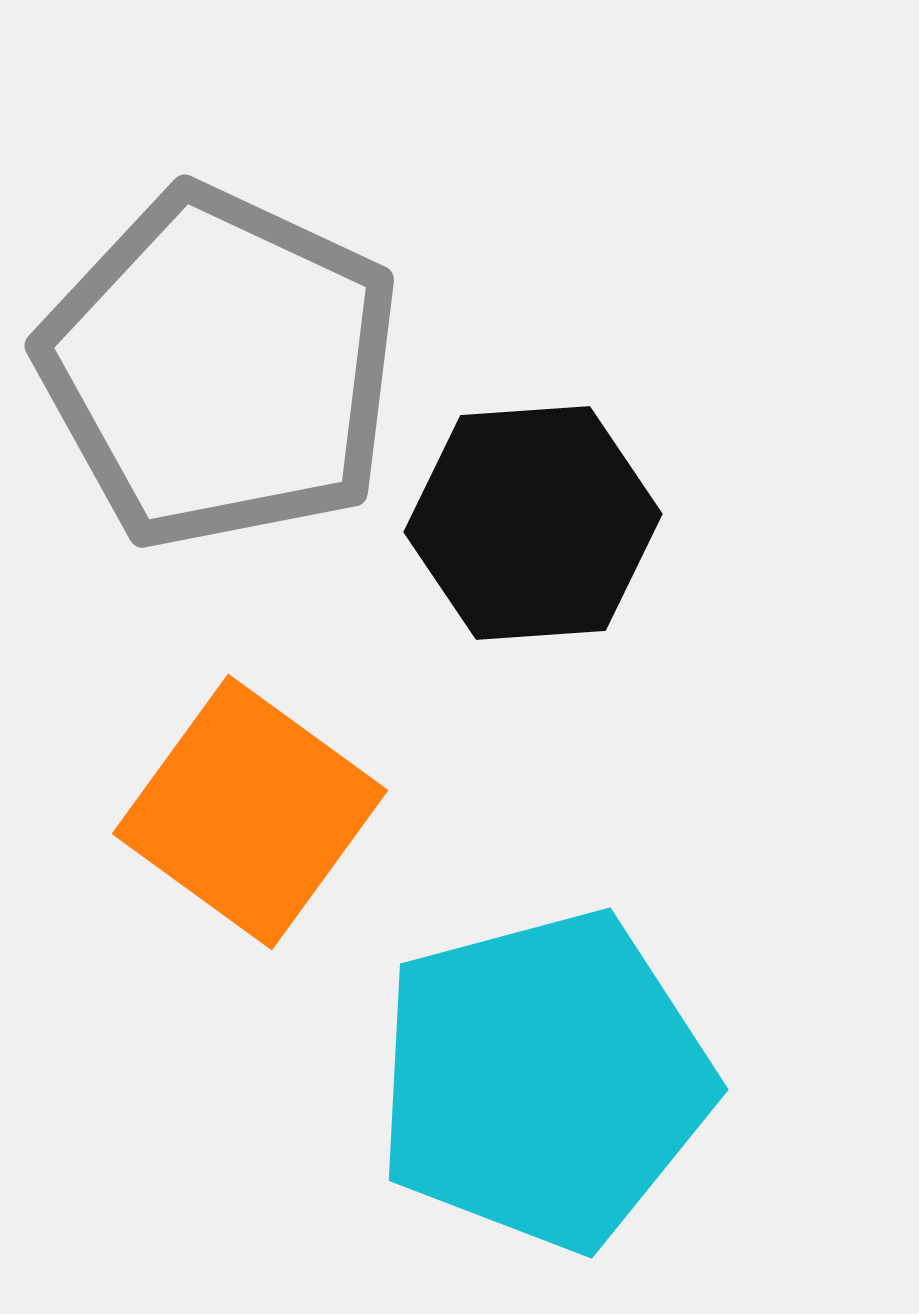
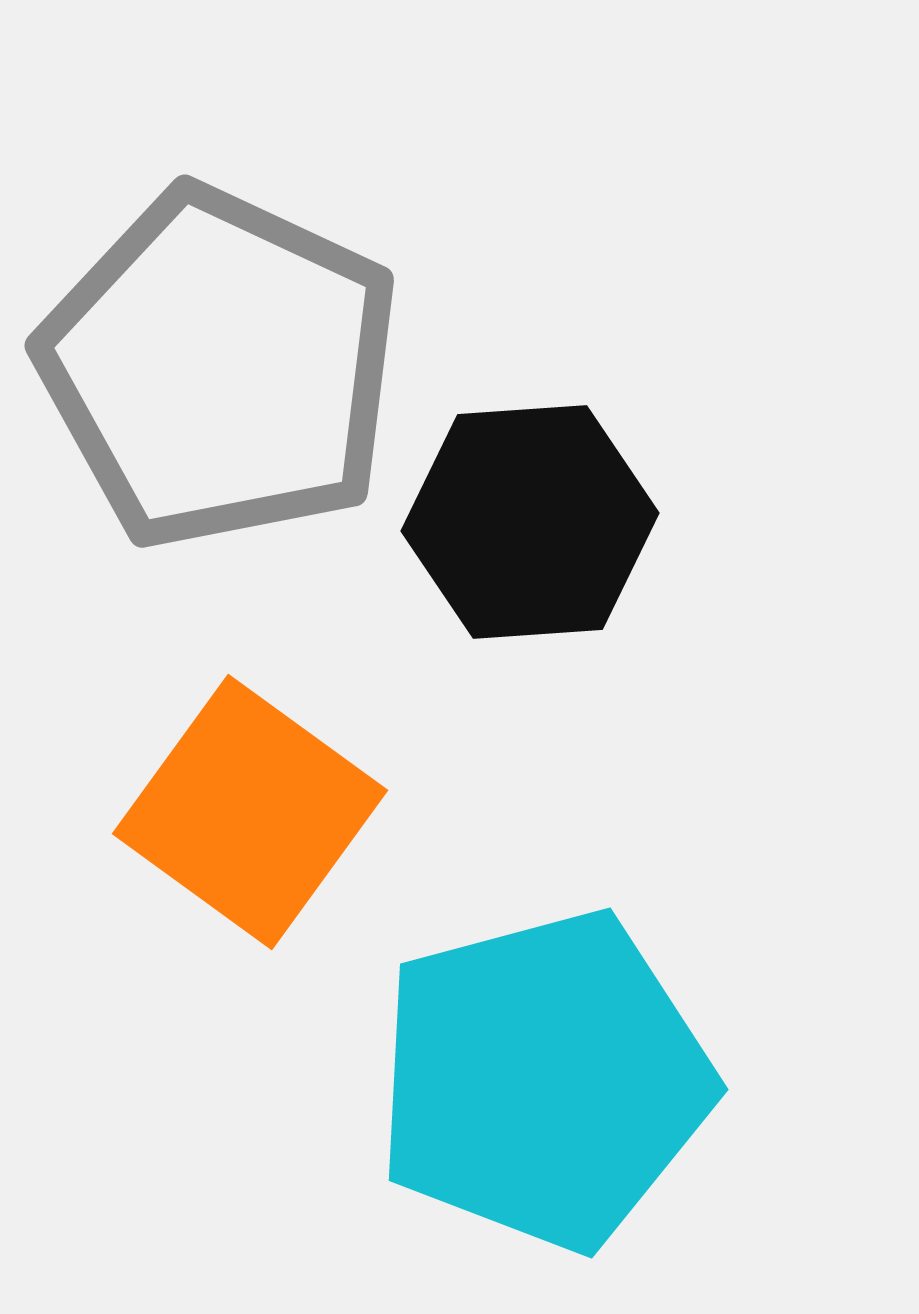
black hexagon: moved 3 px left, 1 px up
